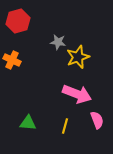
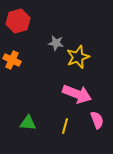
gray star: moved 2 px left, 1 px down
